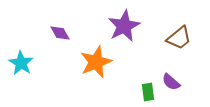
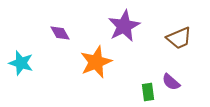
brown trapezoid: rotated 16 degrees clockwise
cyan star: rotated 15 degrees counterclockwise
